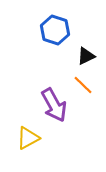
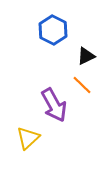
blue hexagon: moved 2 px left; rotated 8 degrees clockwise
orange line: moved 1 px left
yellow triangle: rotated 15 degrees counterclockwise
